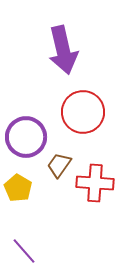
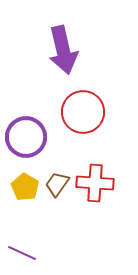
brown trapezoid: moved 2 px left, 19 px down
yellow pentagon: moved 7 px right, 1 px up
purple line: moved 2 px left, 2 px down; rotated 24 degrees counterclockwise
